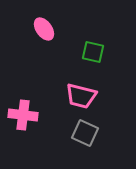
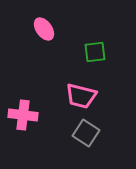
green square: moved 2 px right; rotated 20 degrees counterclockwise
gray square: moved 1 px right; rotated 8 degrees clockwise
